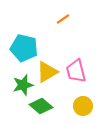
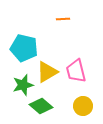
orange line: rotated 32 degrees clockwise
